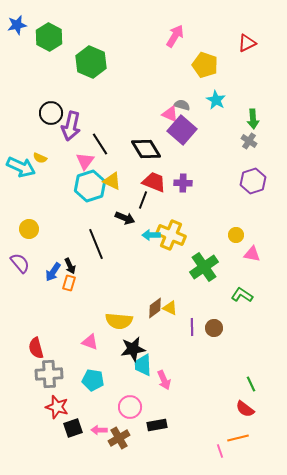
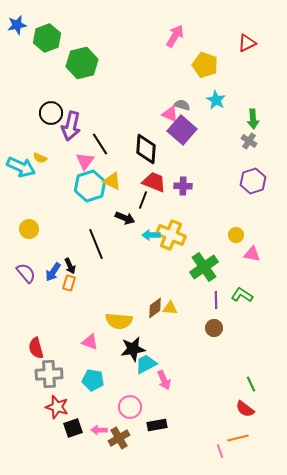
green hexagon at (49, 37): moved 2 px left, 1 px down; rotated 12 degrees clockwise
green hexagon at (91, 62): moved 9 px left, 1 px down; rotated 24 degrees clockwise
black diamond at (146, 149): rotated 36 degrees clockwise
purple cross at (183, 183): moved 3 px down
purple semicircle at (20, 263): moved 6 px right, 10 px down
yellow triangle at (170, 308): rotated 21 degrees counterclockwise
purple line at (192, 327): moved 24 px right, 27 px up
cyan trapezoid at (143, 365): moved 3 px right, 1 px up; rotated 65 degrees clockwise
